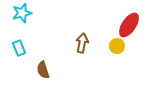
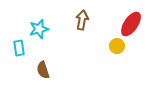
cyan star: moved 17 px right, 16 px down
red ellipse: moved 2 px right, 1 px up
brown arrow: moved 23 px up
cyan rectangle: rotated 14 degrees clockwise
